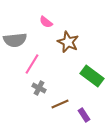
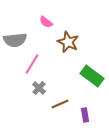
gray cross: rotated 16 degrees clockwise
purple rectangle: moved 1 px right; rotated 24 degrees clockwise
